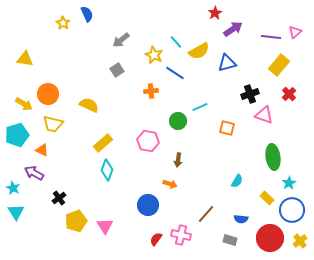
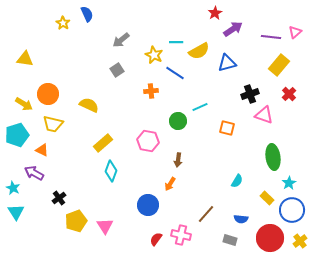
cyan line at (176, 42): rotated 48 degrees counterclockwise
cyan diamond at (107, 170): moved 4 px right, 1 px down
orange arrow at (170, 184): rotated 104 degrees clockwise
